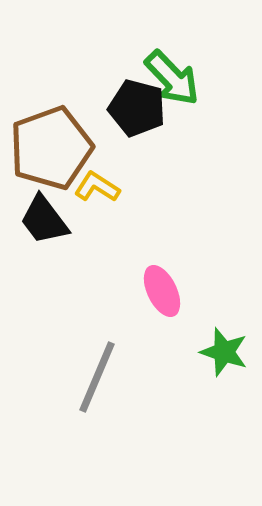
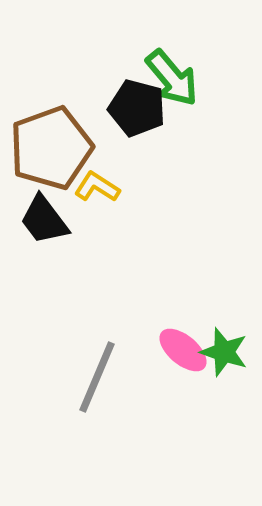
green arrow: rotated 4 degrees clockwise
pink ellipse: moved 21 px right, 59 px down; rotated 24 degrees counterclockwise
